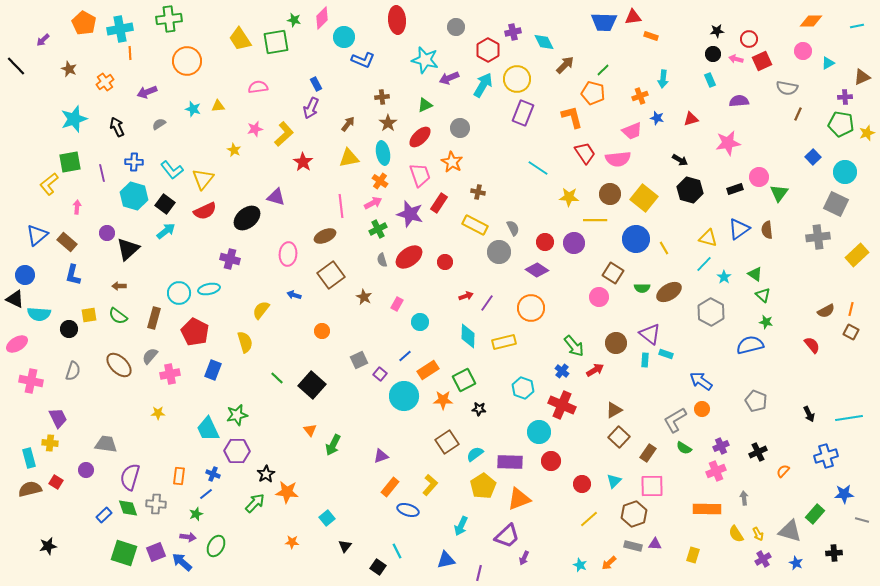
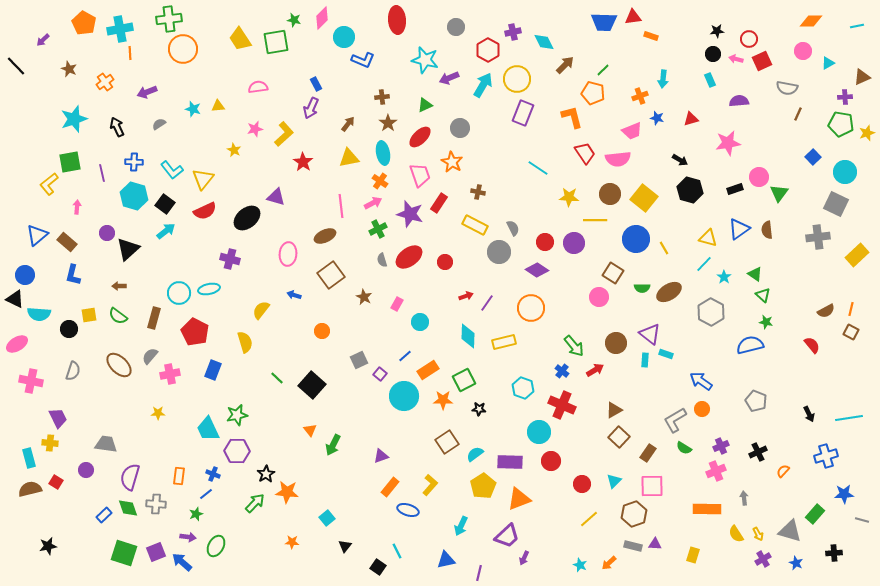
orange circle at (187, 61): moved 4 px left, 12 px up
